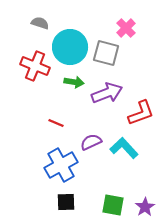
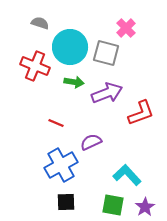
cyan L-shape: moved 3 px right, 27 px down
